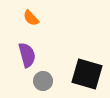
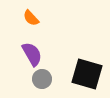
purple semicircle: moved 5 px right, 1 px up; rotated 15 degrees counterclockwise
gray circle: moved 1 px left, 2 px up
